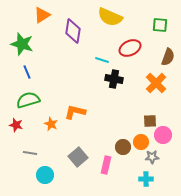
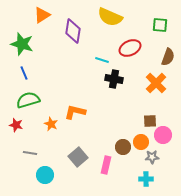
blue line: moved 3 px left, 1 px down
